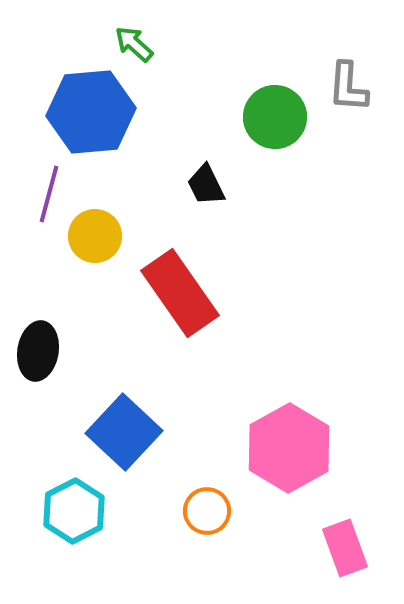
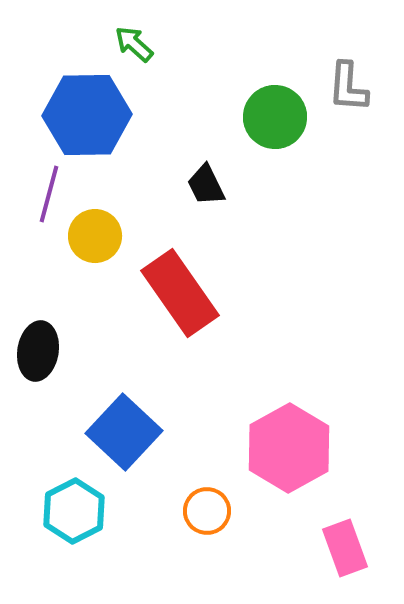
blue hexagon: moved 4 px left, 3 px down; rotated 4 degrees clockwise
